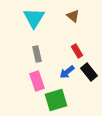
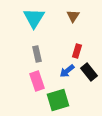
brown triangle: rotated 24 degrees clockwise
red rectangle: rotated 48 degrees clockwise
blue arrow: moved 1 px up
green square: moved 2 px right
